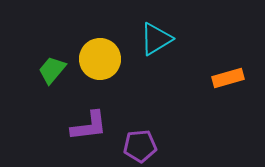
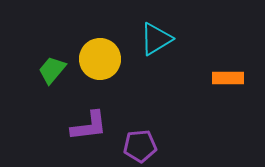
orange rectangle: rotated 16 degrees clockwise
